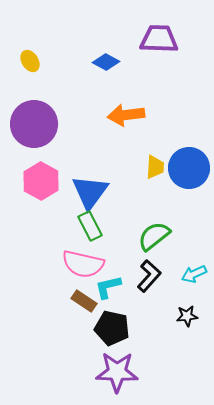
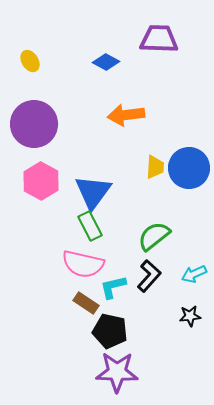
blue triangle: moved 3 px right
cyan L-shape: moved 5 px right
brown rectangle: moved 2 px right, 2 px down
black star: moved 3 px right
black pentagon: moved 2 px left, 3 px down
